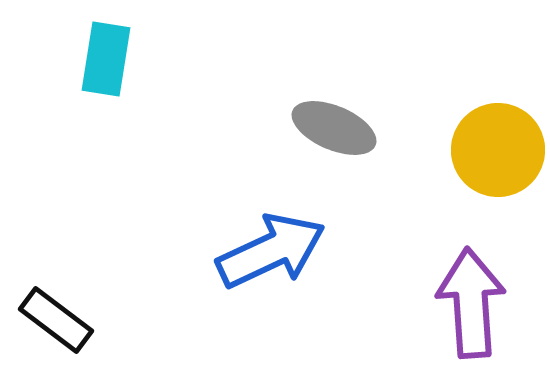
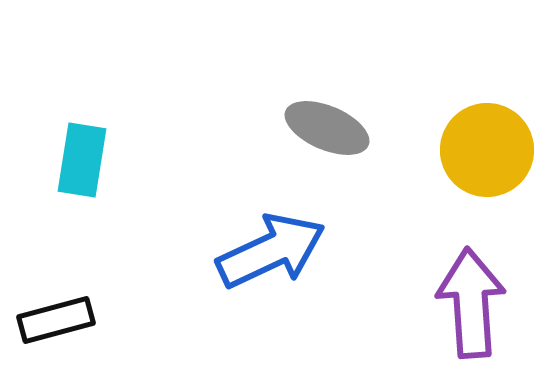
cyan rectangle: moved 24 px left, 101 px down
gray ellipse: moved 7 px left
yellow circle: moved 11 px left
black rectangle: rotated 52 degrees counterclockwise
